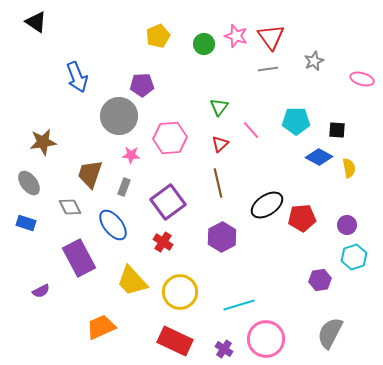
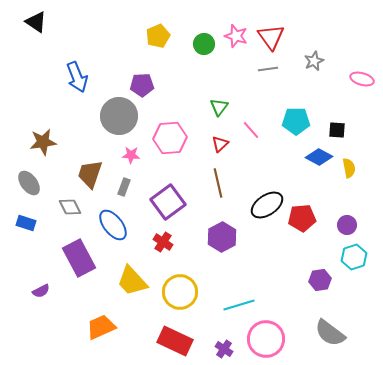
gray semicircle at (330, 333): rotated 80 degrees counterclockwise
